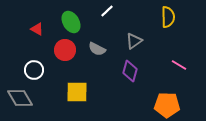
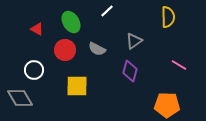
yellow square: moved 6 px up
